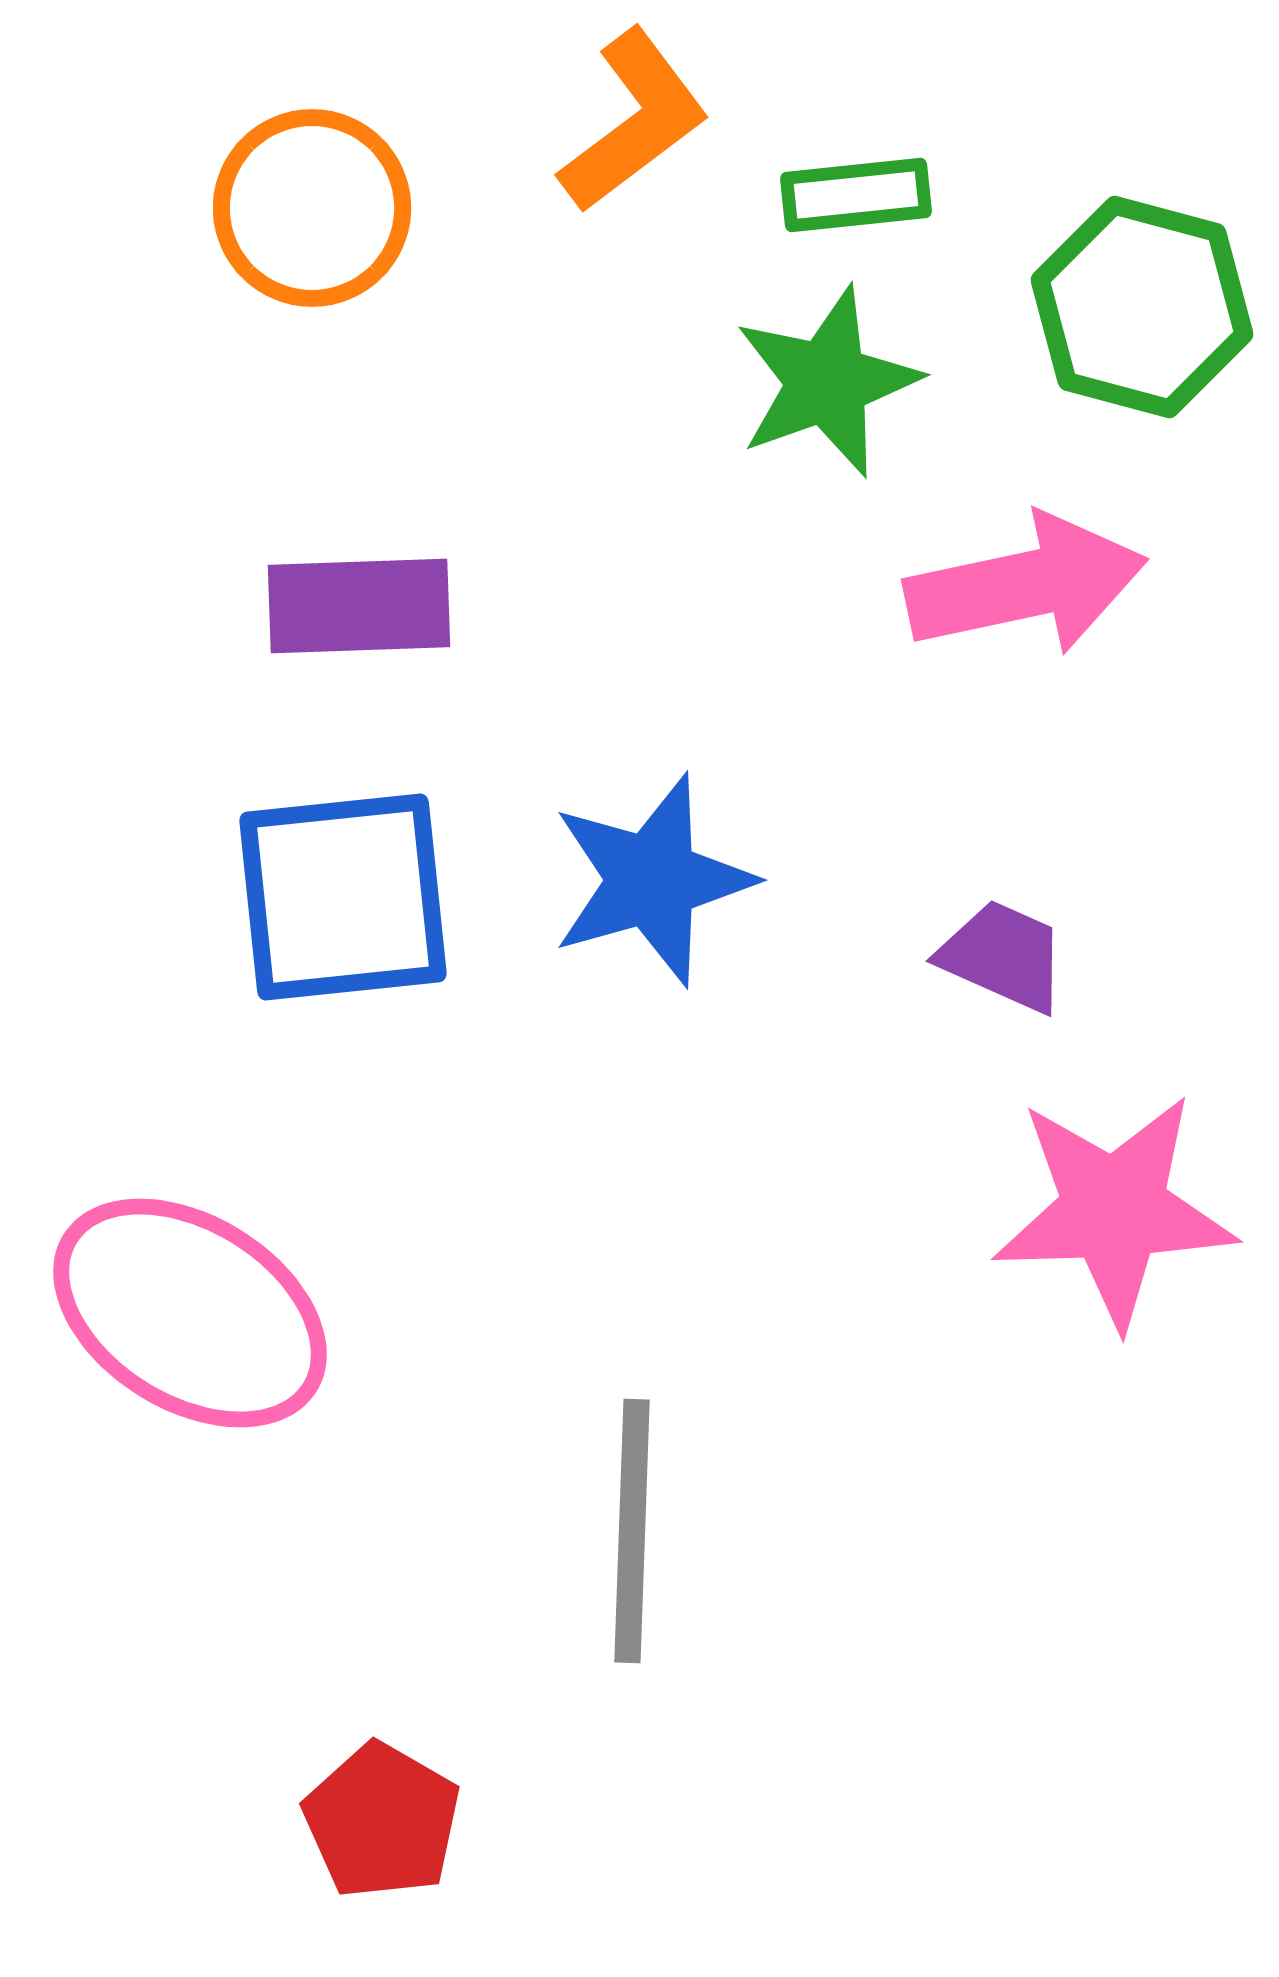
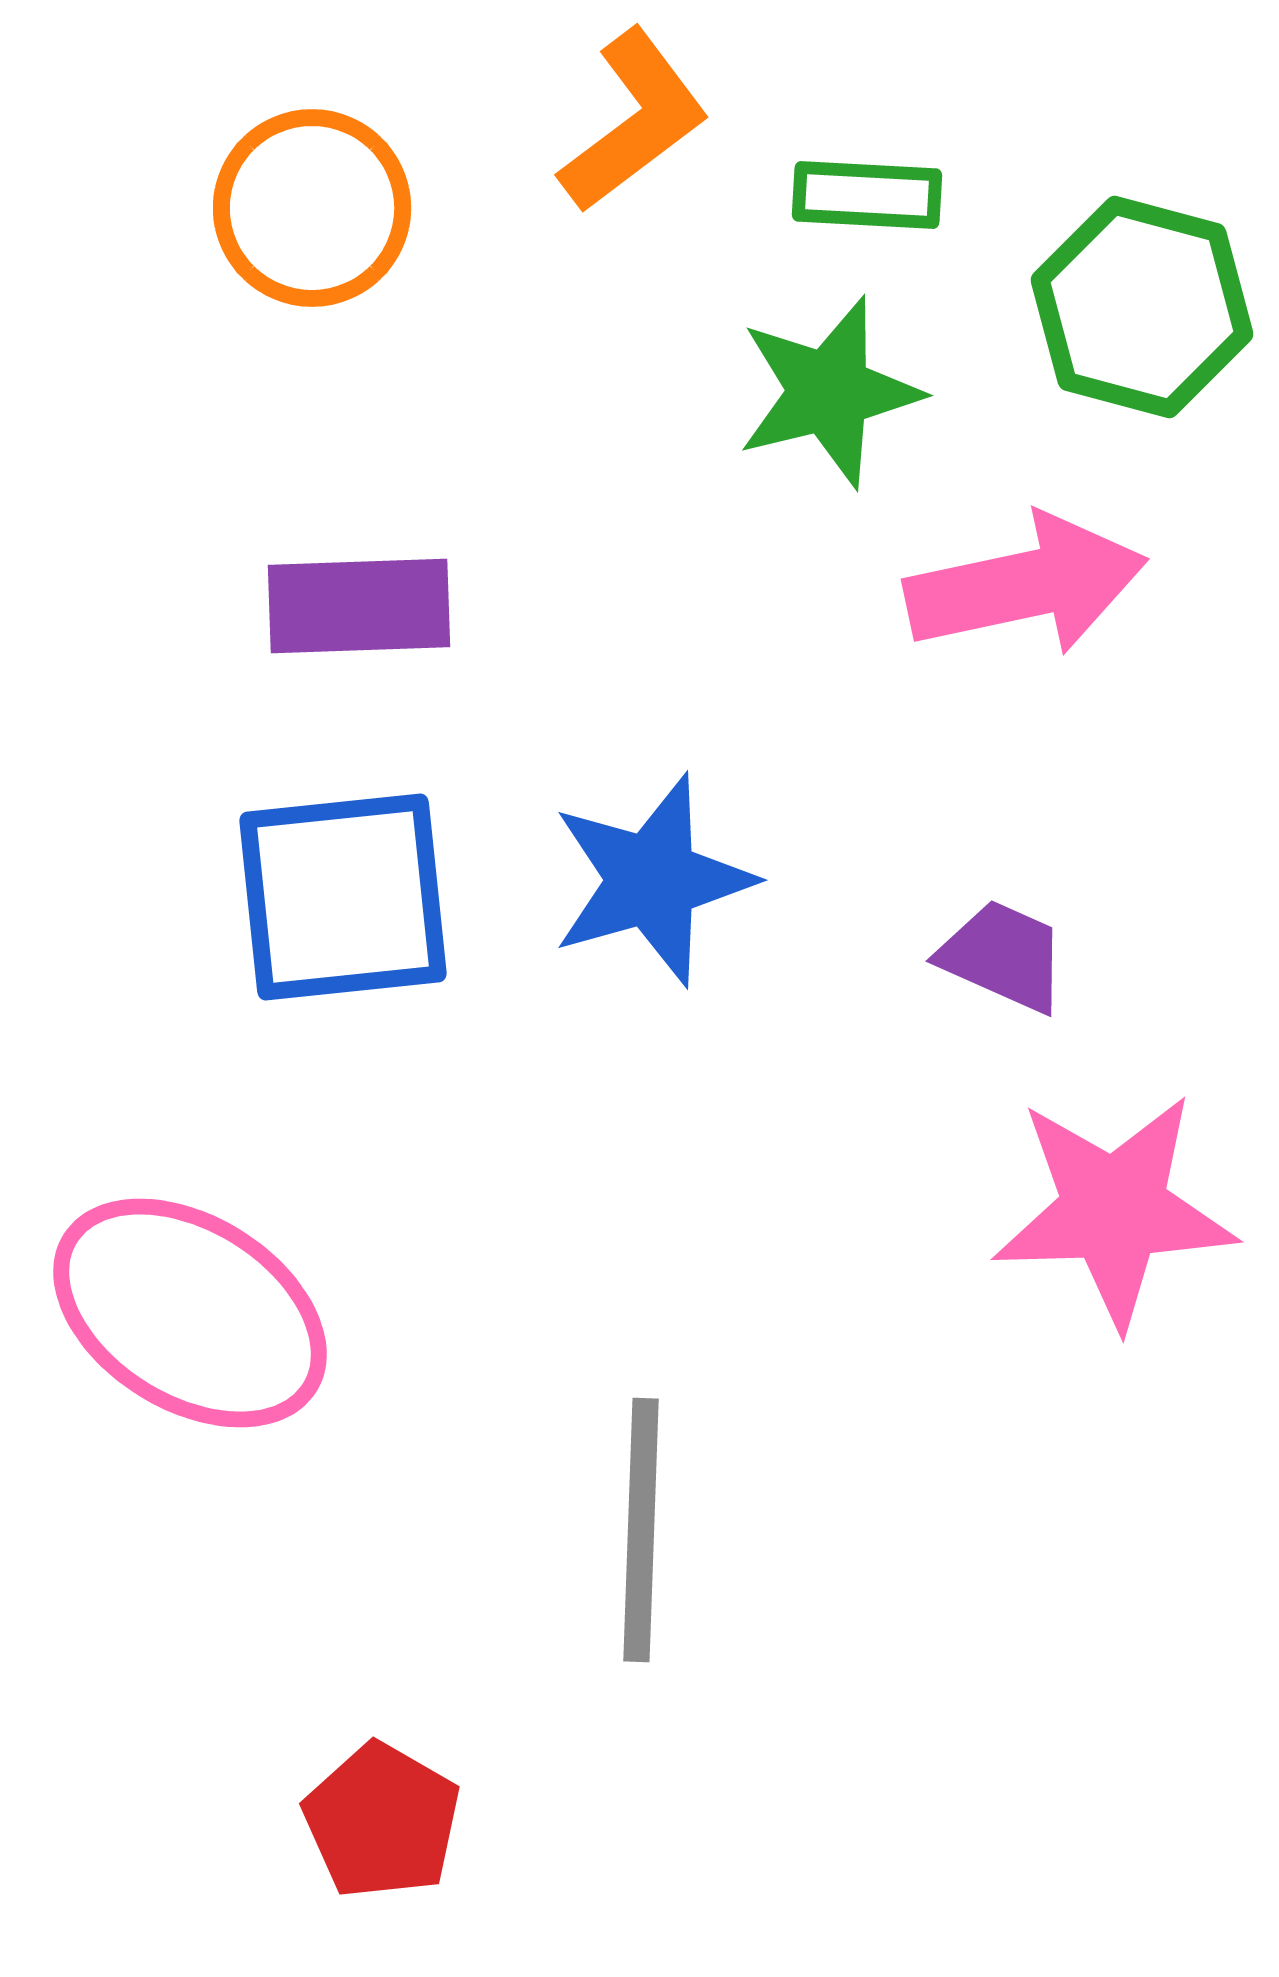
green rectangle: moved 11 px right; rotated 9 degrees clockwise
green star: moved 2 px right, 10 px down; rotated 6 degrees clockwise
gray line: moved 9 px right, 1 px up
